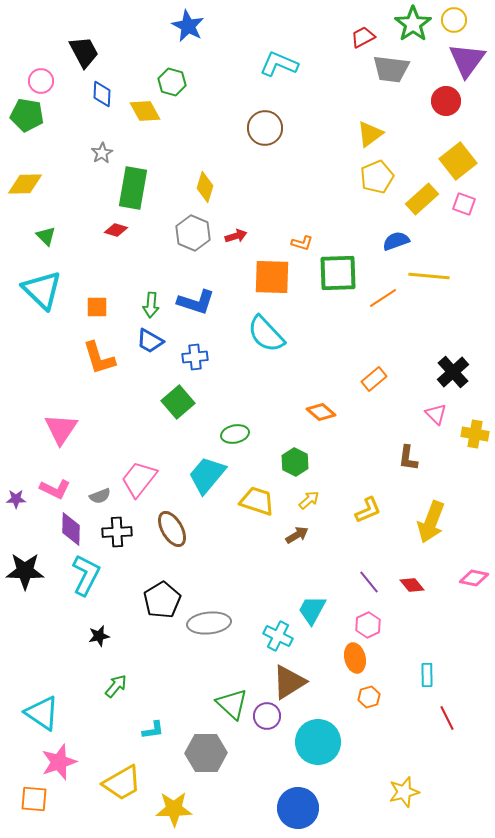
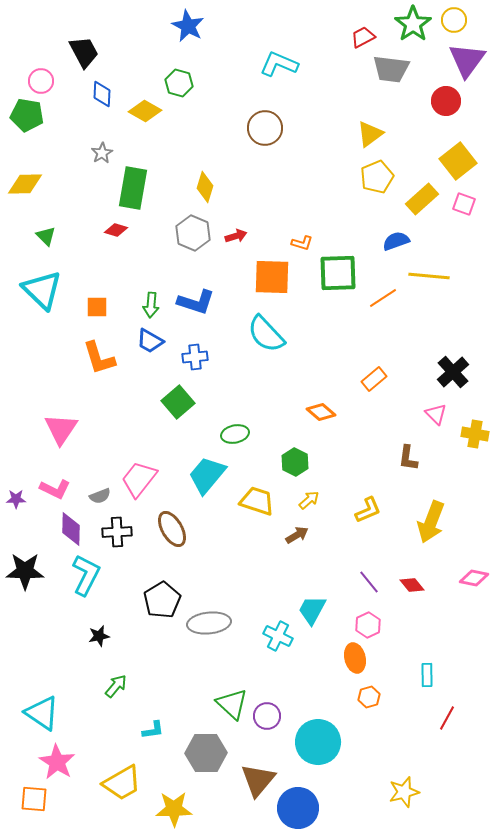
green hexagon at (172, 82): moved 7 px right, 1 px down
yellow diamond at (145, 111): rotated 32 degrees counterclockwise
brown triangle at (289, 682): moved 31 px left, 98 px down; rotated 18 degrees counterclockwise
red line at (447, 718): rotated 55 degrees clockwise
pink star at (59, 762): moved 2 px left; rotated 21 degrees counterclockwise
